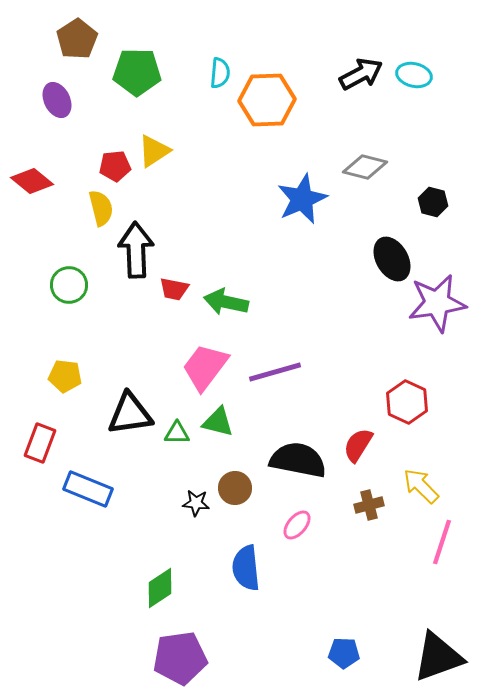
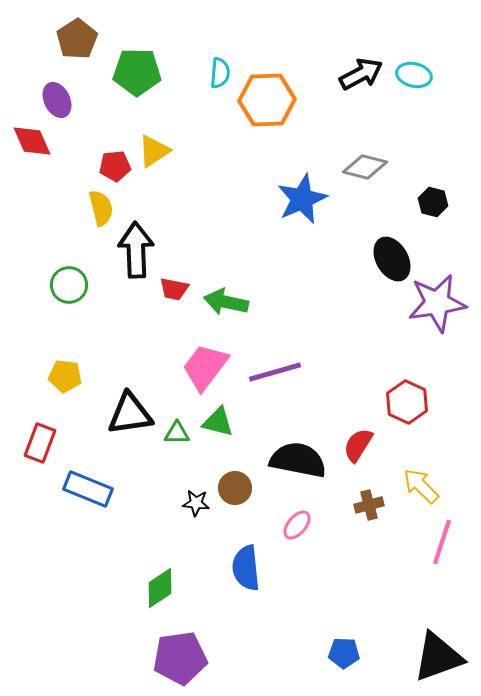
red diamond at (32, 181): moved 40 px up; rotated 27 degrees clockwise
